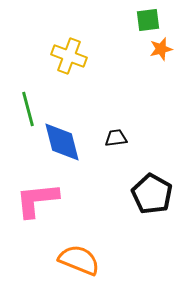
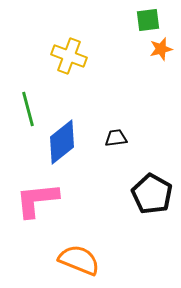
blue diamond: rotated 66 degrees clockwise
